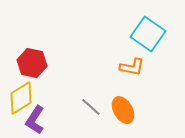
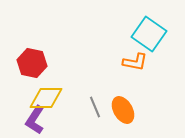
cyan square: moved 1 px right
orange L-shape: moved 3 px right, 5 px up
yellow diamond: moved 25 px right; rotated 32 degrees clockwise
gray line: moved 4 px right; rotated 25 degrees clockwise
